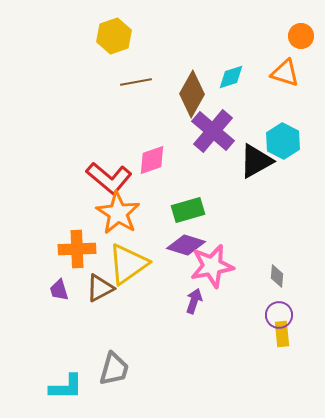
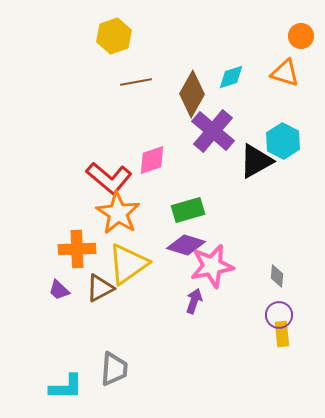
purple trapezoid: rotated 30 degrees counterclockwise
gray trapezoid: rotated 12 degrees counterclockwise
